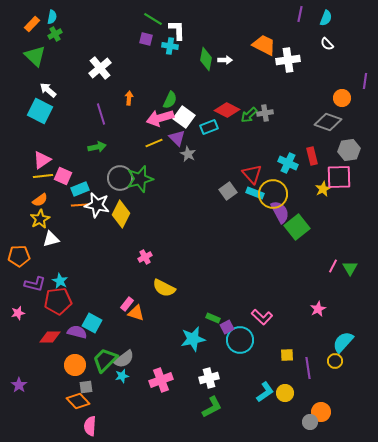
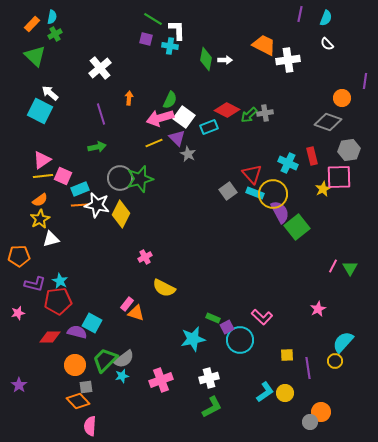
white arrow at (48, 90): moved 2 px right, 3 px down
